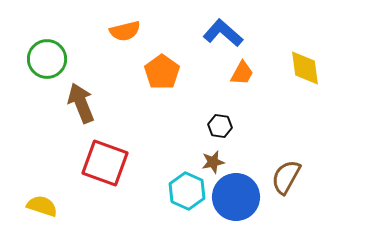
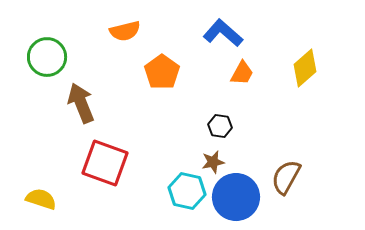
green circle: moved 2 px up
yellow diamond: rotated 57 degrees clockwise
cyan hexagon: rotated 12 degrees counterclockwise
yellow semicircle: moved 1 px left, 7 px up
